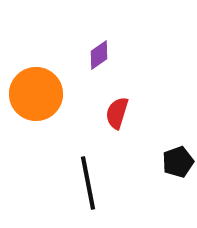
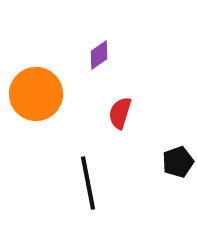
red semicircle: moved 3 px right
